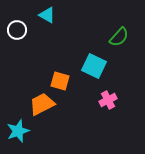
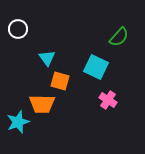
cyan triangle: moved 43 px down; rotated 24 degrees clockwise
white circle: moved 1 px right, 1 px up
cyan square: moved 2 px right, 1 px down
pink cross: rotated 30 degrees counterclockwise
orange trapezoid: rotated 152 degrees counterclockwise
cyan star: moved 9 px up
